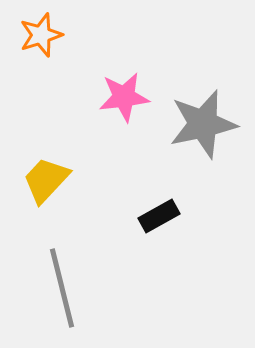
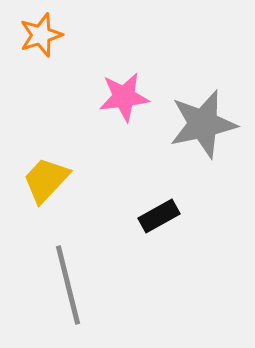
gray line: moved 6 px right, 3 px up
